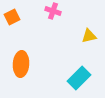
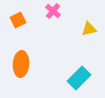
pink cross: rotated 21 degrees clockwise
orange square: moved 6 px right, 3 px down
yellow triangle: moved 7 px up
